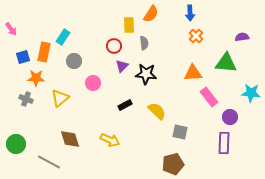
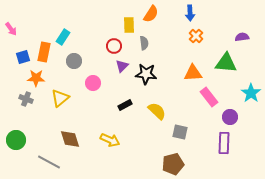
cyan star: rotated 30 degrees clockwise
green circle: moved 4 px up
